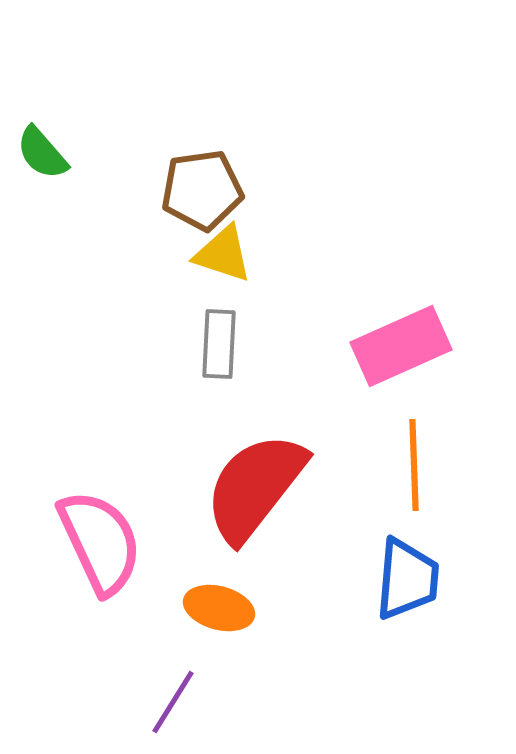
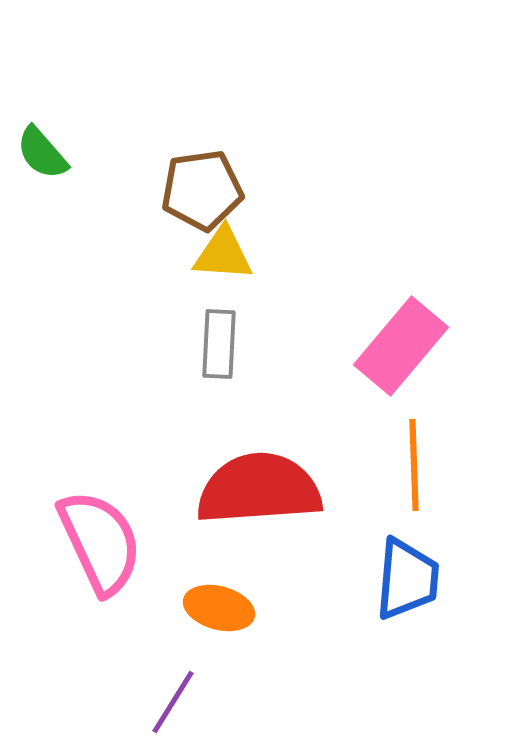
yellow triangle: rotated 14 degrees counterclockwise
pink rectangle: rotated 26 degrees counterclockwise
red semicircle: moved 4 px right, 2 px down; rotated 48 degrees clockwise
